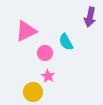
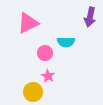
pink triangle: moved 2 px right, 8 px up
cyan semicircle: rotated 60 degrees counterclockwise
